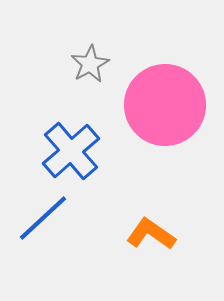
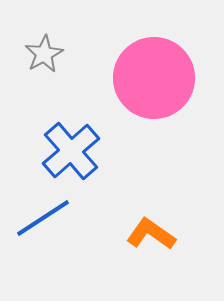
gray star: moved 46 px left, 10 px up
pink circle: moved 11 px left, 27 px up
blue line: rotated 10 degrees clockwise
